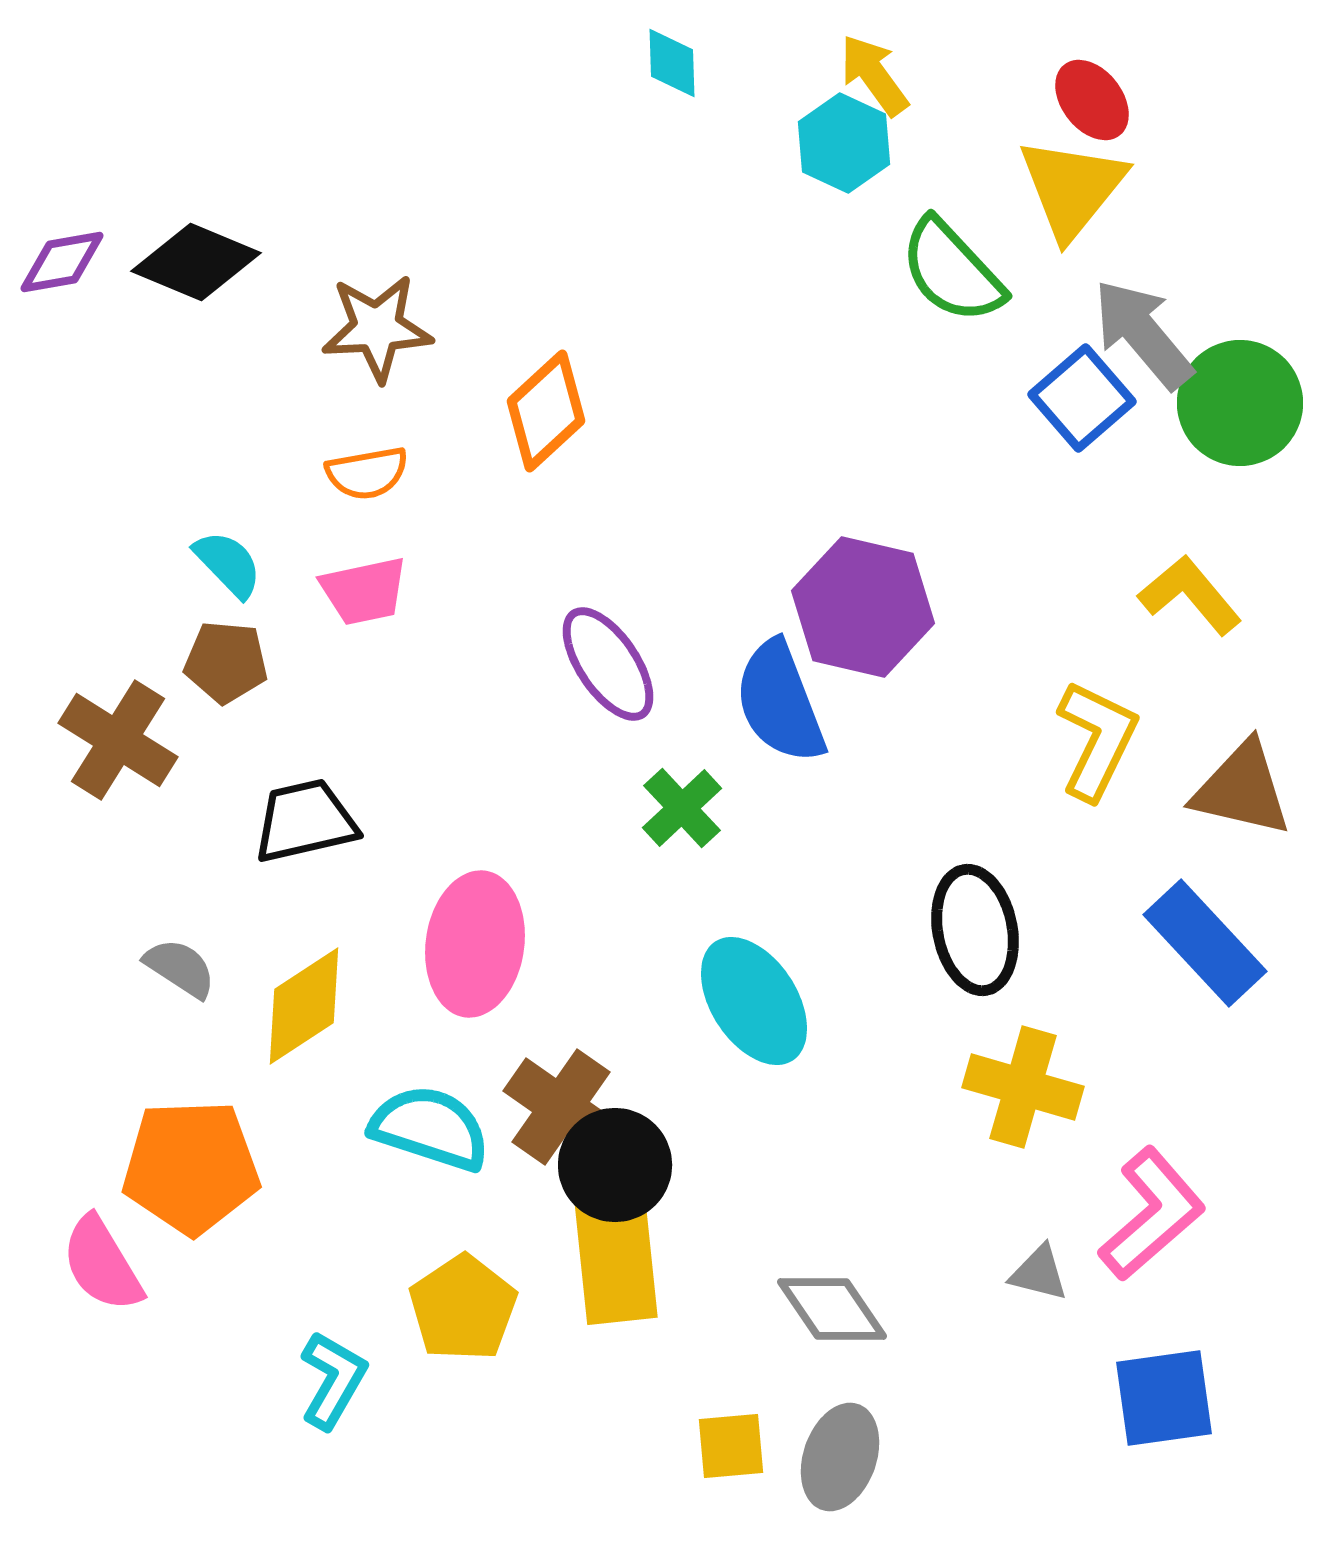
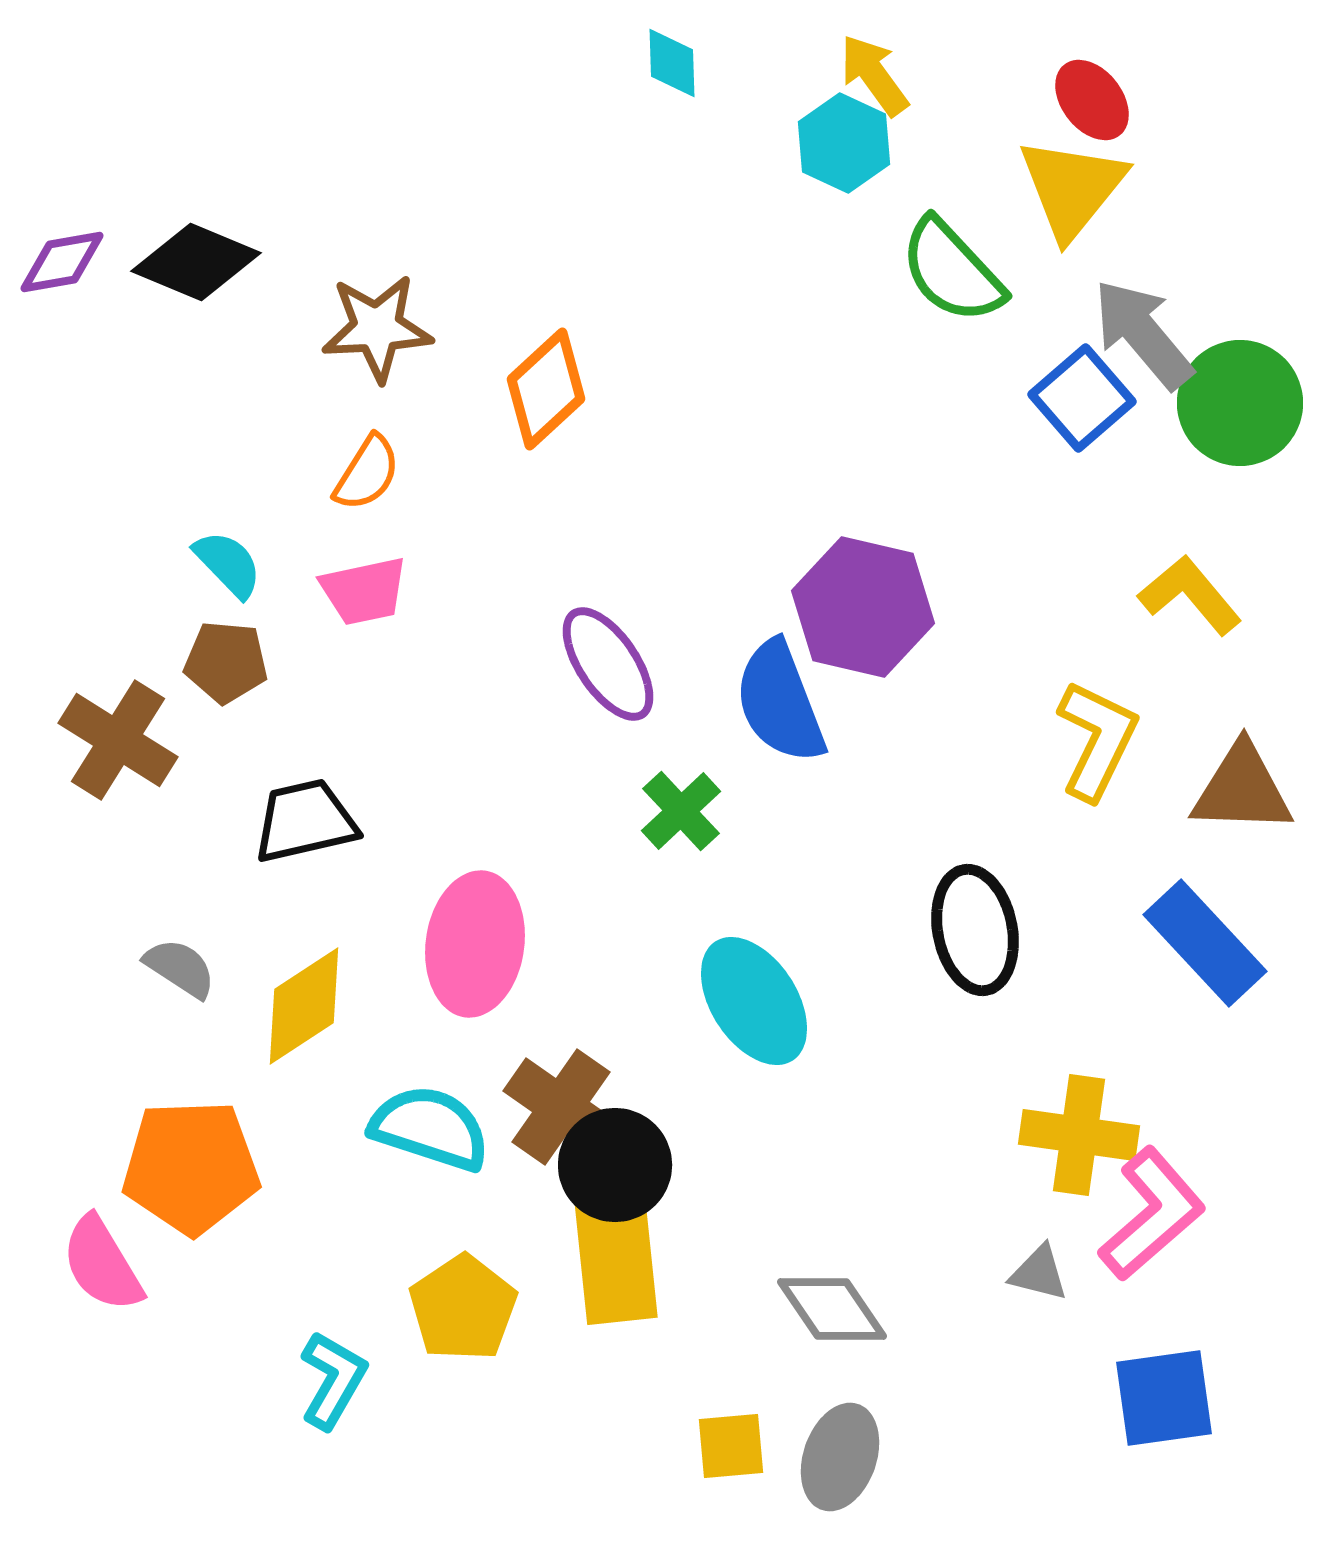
orange diamond at (546, 411): moved 22 px up
orange semicircle at (367, 473): rotated 48 degrees counterclockwise
brown triangle at (1242, 789): rotated 11 degrees counterclockwise
green cross at (682, 808): moved 1 px left, 3 px down
yellow cross at (1023, 1087): moved 56 px right, 48 px down; rotated 8 degrees counterclockwise
